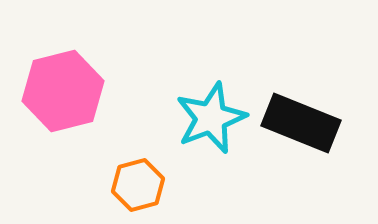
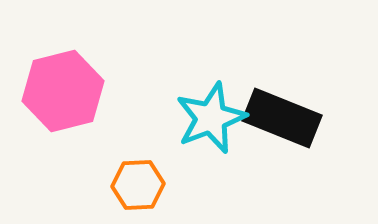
black rectangle: moved 19 px left, 5 px up
orange hexagon: rotated 12 degrees clockwise
